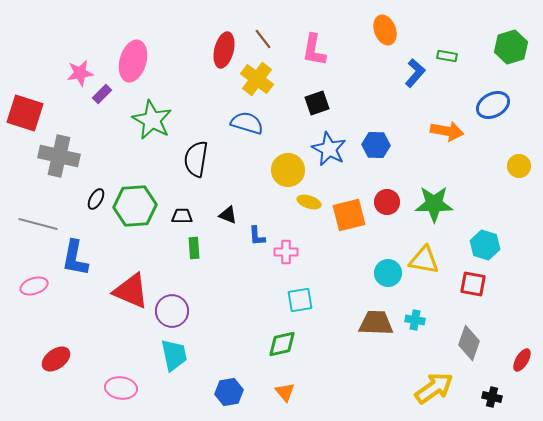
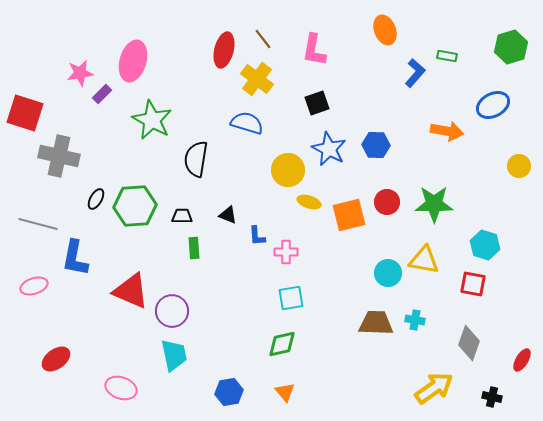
cyan square at (300, 300): moved 9 px left, 2 px up
pink ellipse at (121, 388): rotated 12 degrees clockwise
